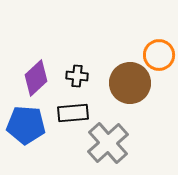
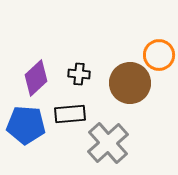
black cross: moved 2 px right, 2 px up
black rectangle: moved 3 px left, 1 px down
